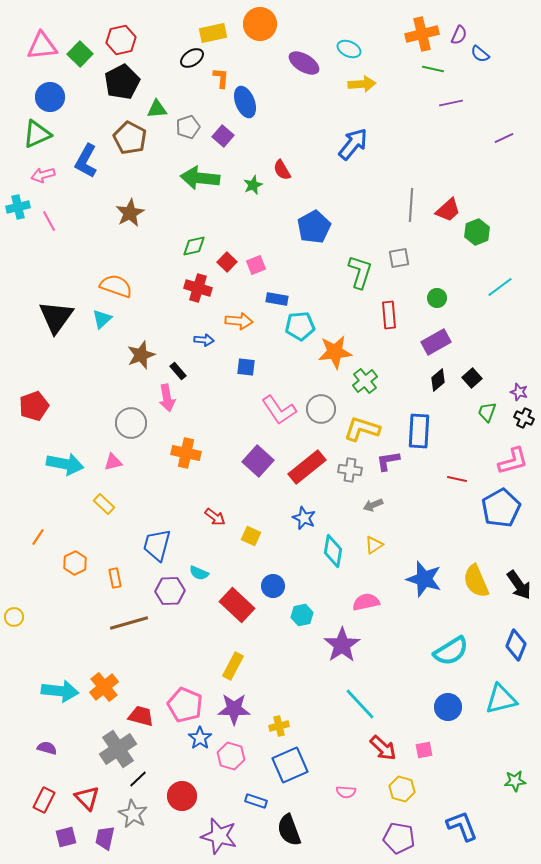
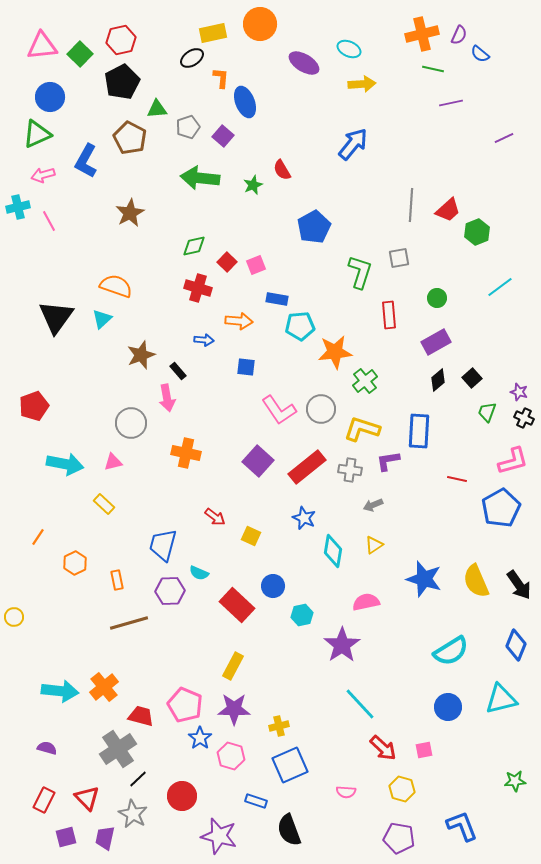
blue trapezoid at (157, 545): moved 6 px right
orange rectangle at (115, 578): moved 2 px right, 2 px down
